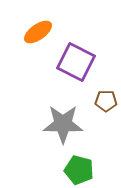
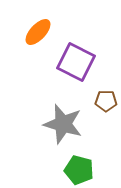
orange ellipse: rotated 12 degrees counterclockwise
gray star: rotated 15 degrees clockwise
